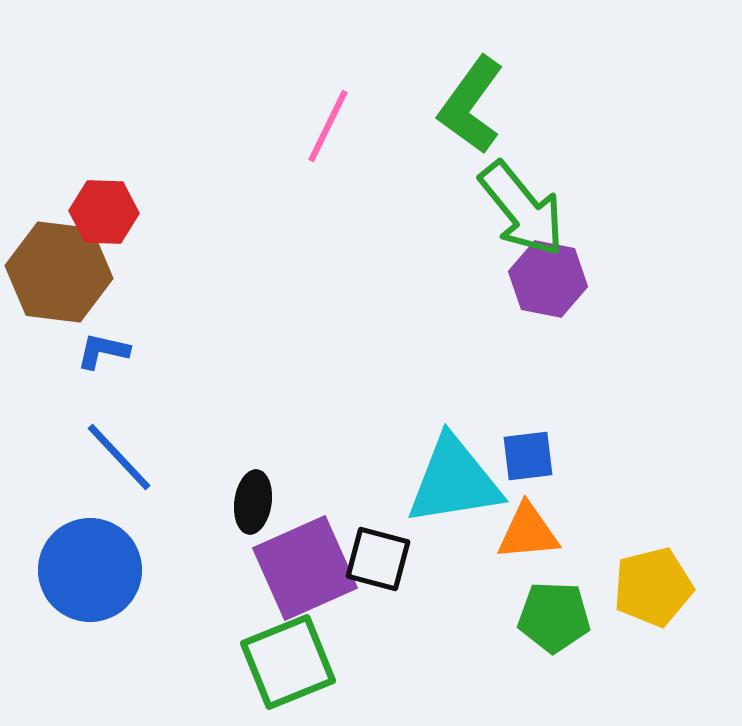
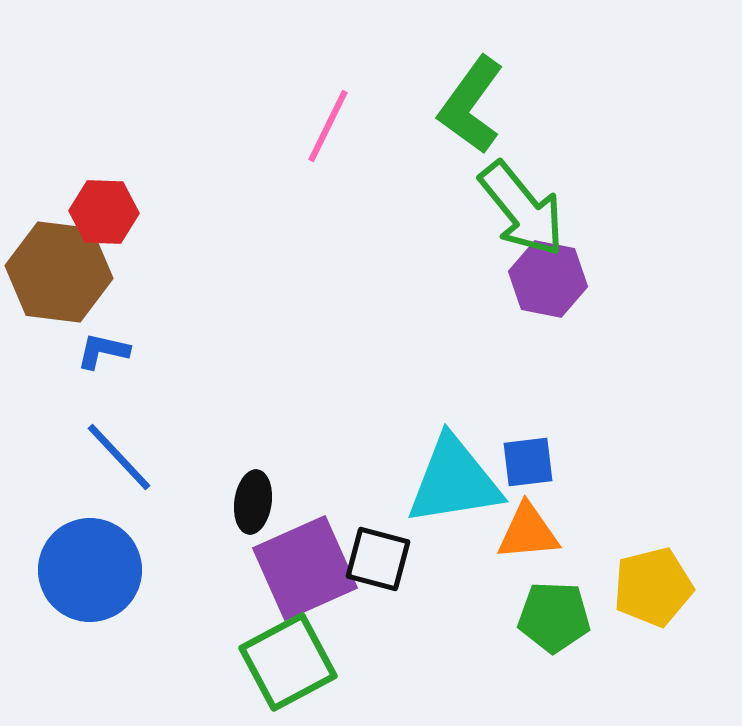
blue square: moved 6 px down
green square: rotated 6 degrees counterclockwise
